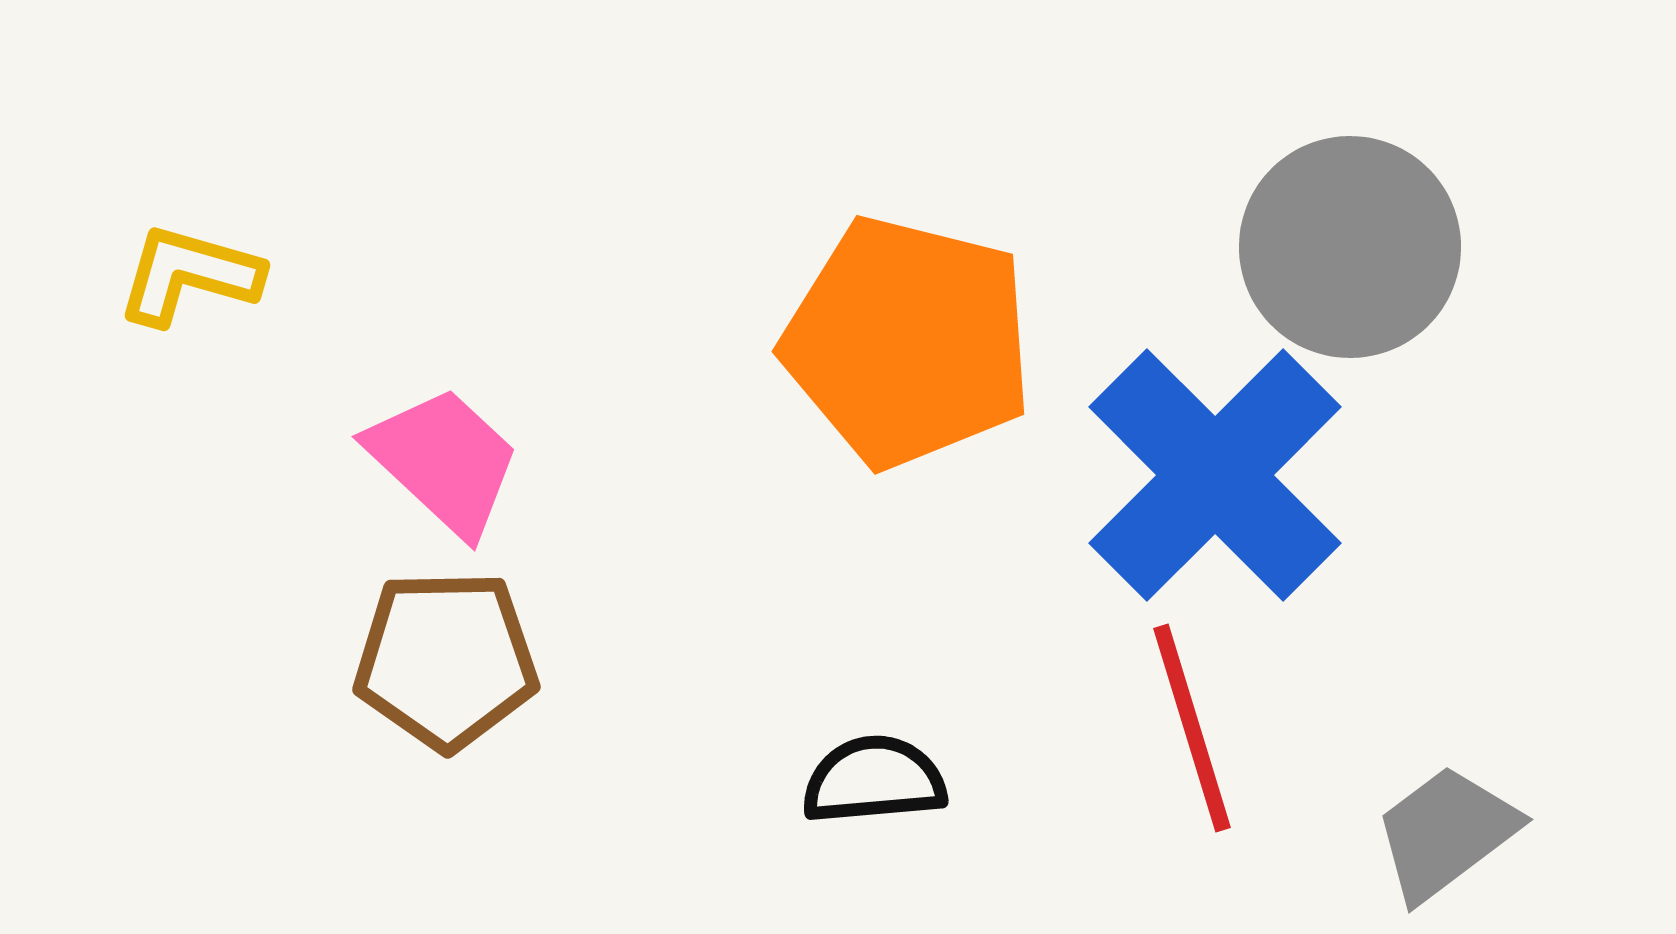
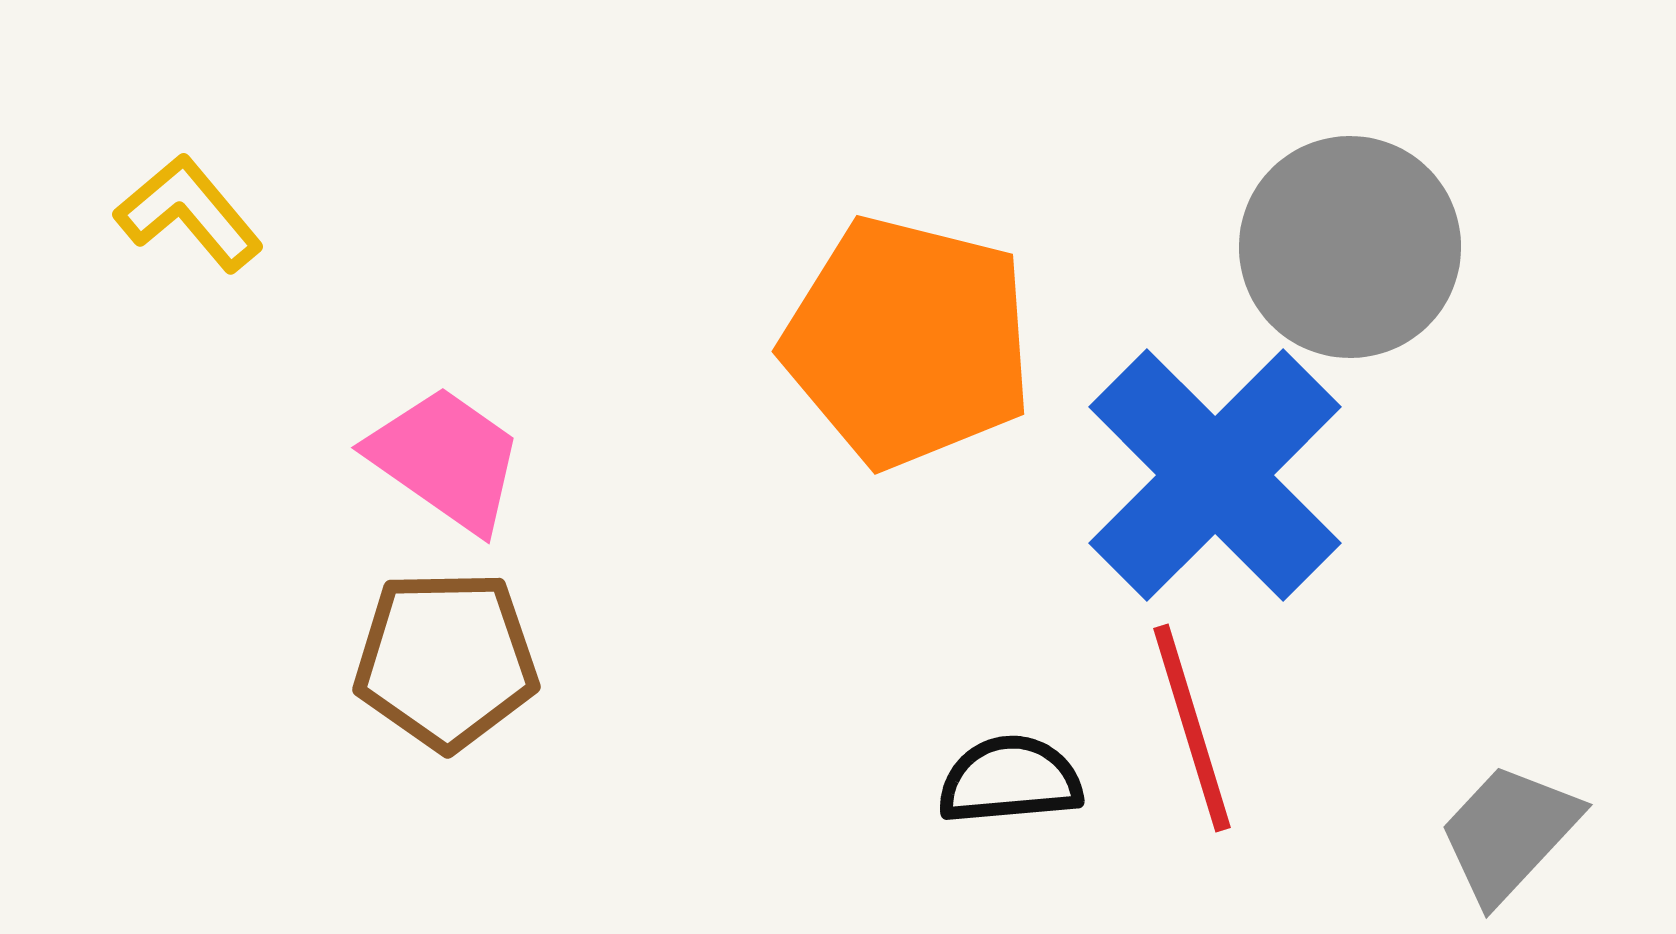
yellow L-shape: moved 62 px up; rotated 34 degrees clockwise
pink trapezoid: moved 2 px right, 2 px up; rotated 8 degrees counterclockwise
black semicircle: moved 136 px right
gray trapezoid: moved 63 px right; rotated 10 degrees counterclockwise
